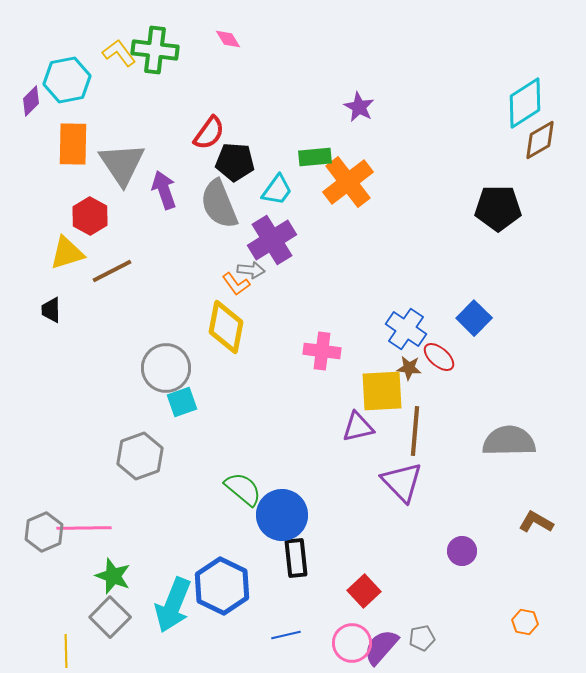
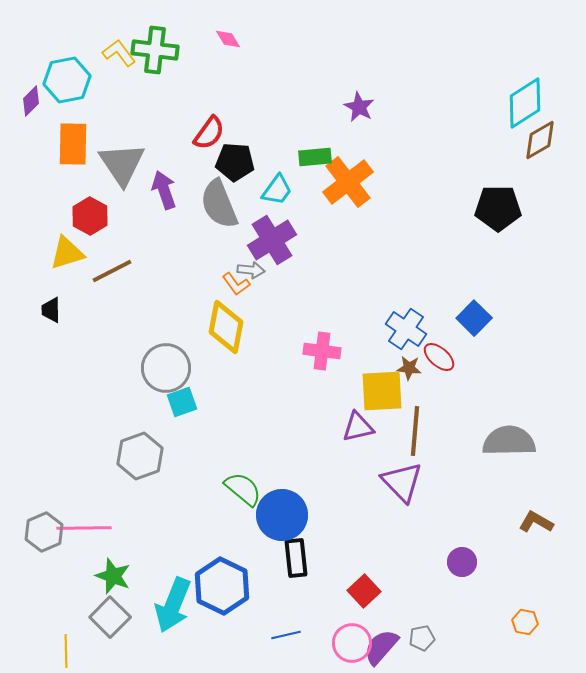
purple circle at (462, 551): moved 11 px down
